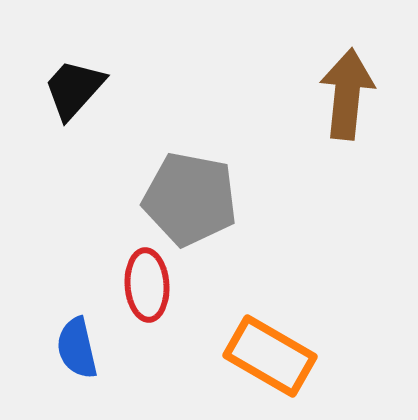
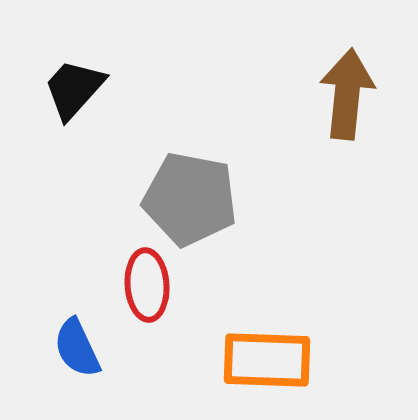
blue semicircle: rotated 12 degrees counterclockwise
orange rectangle: moved 3 px left, 4 px down; rotated 28 degrees counterclockwise
